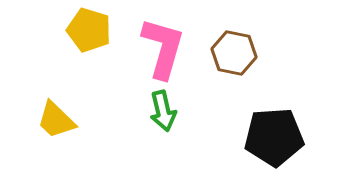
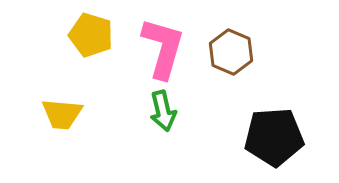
yellow pentagon: moved 2 px right, 5 px down
brown hexagon: moved 3 px left, 1 px up; rotated 12 degrees clockwise
yellow trapezoid: moved 6 px right, 6 px up; rotated 39 degrees counterclockwise
